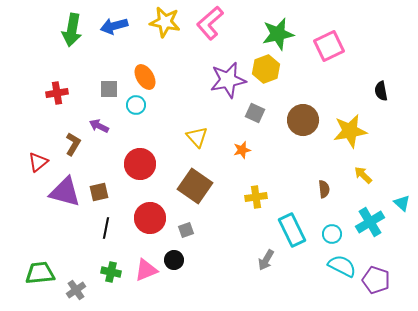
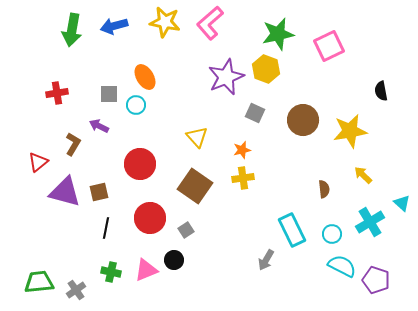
yellow hexagon at (266, 69): rotated 20 degrees counterclockwise
purple star at (228, 80): moved 2 px left, 3 px up; rotated 12 degrees counterclockwise
gray square at (109, 89): moved 5 px down
yellow cross at (256, 197): moved 13 px left, 19 px up
gray square at (186, 230): rotated 14 degrees counterclockwise
green trapezoid at (40, 273): moved 1 px left, 9 px down
